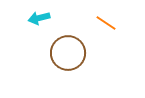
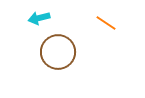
brown circle: moved 10 px left, 1 px up
